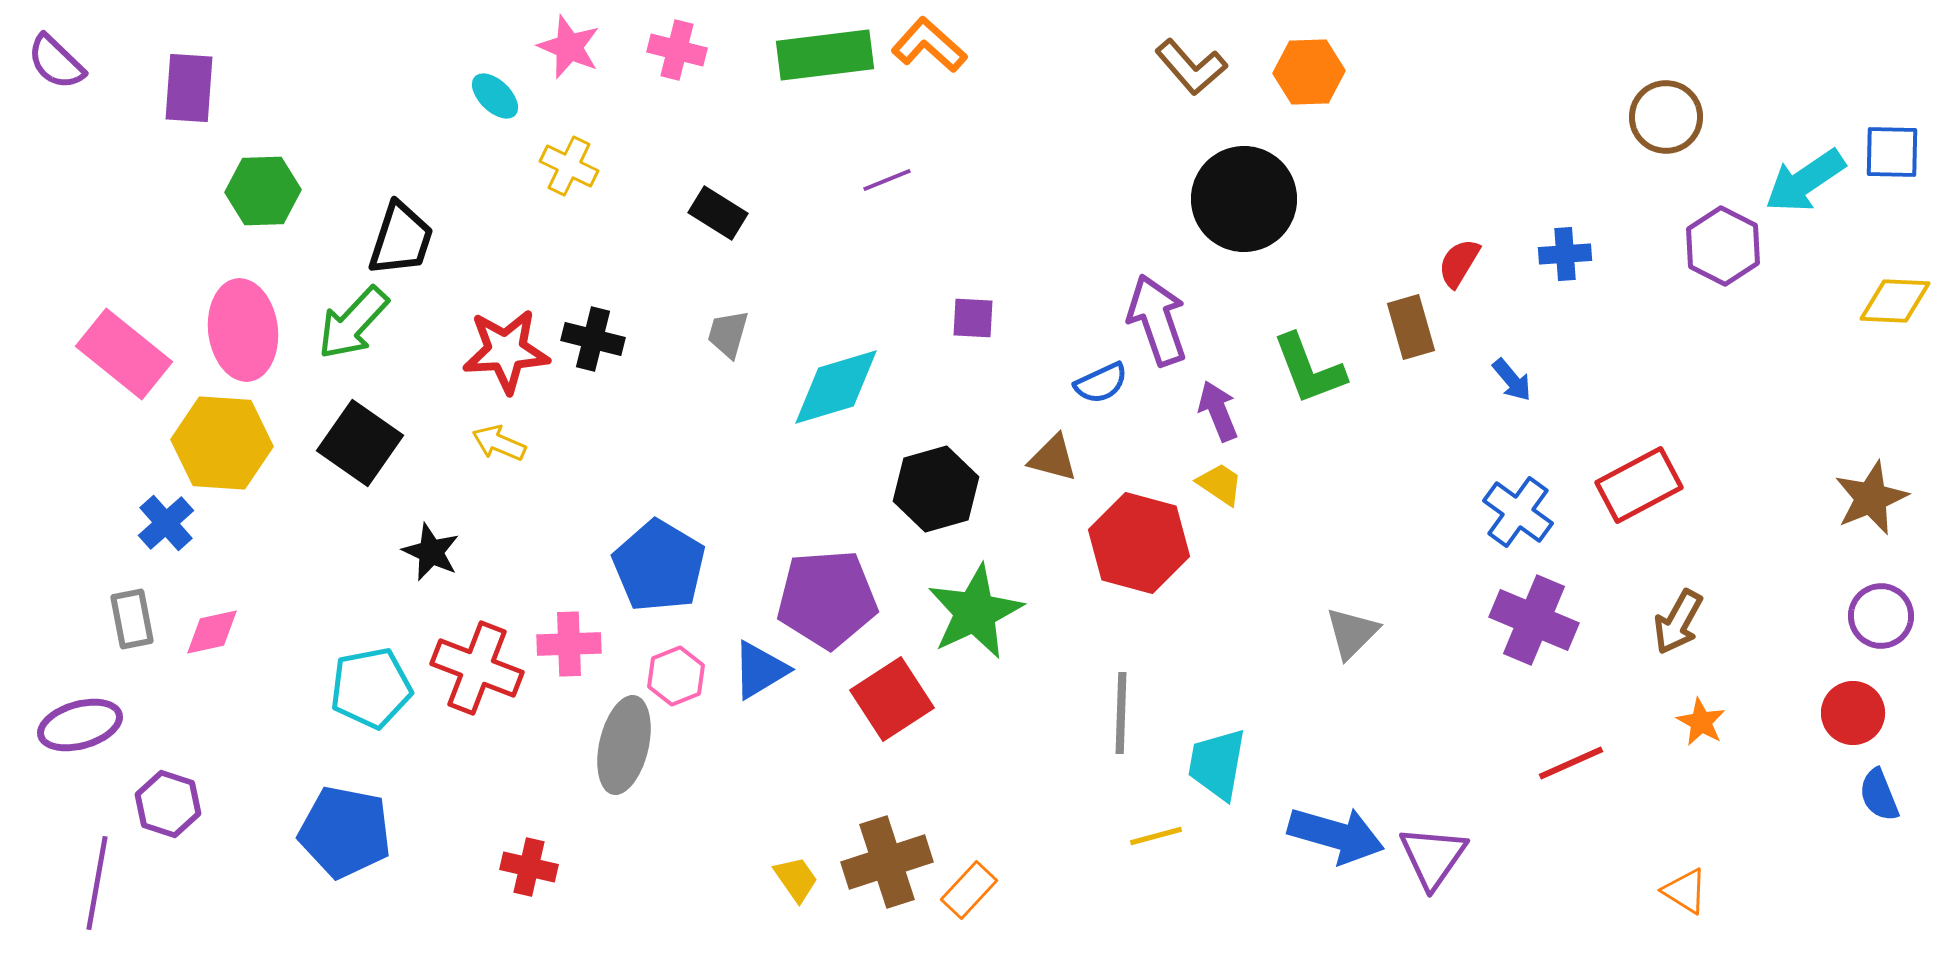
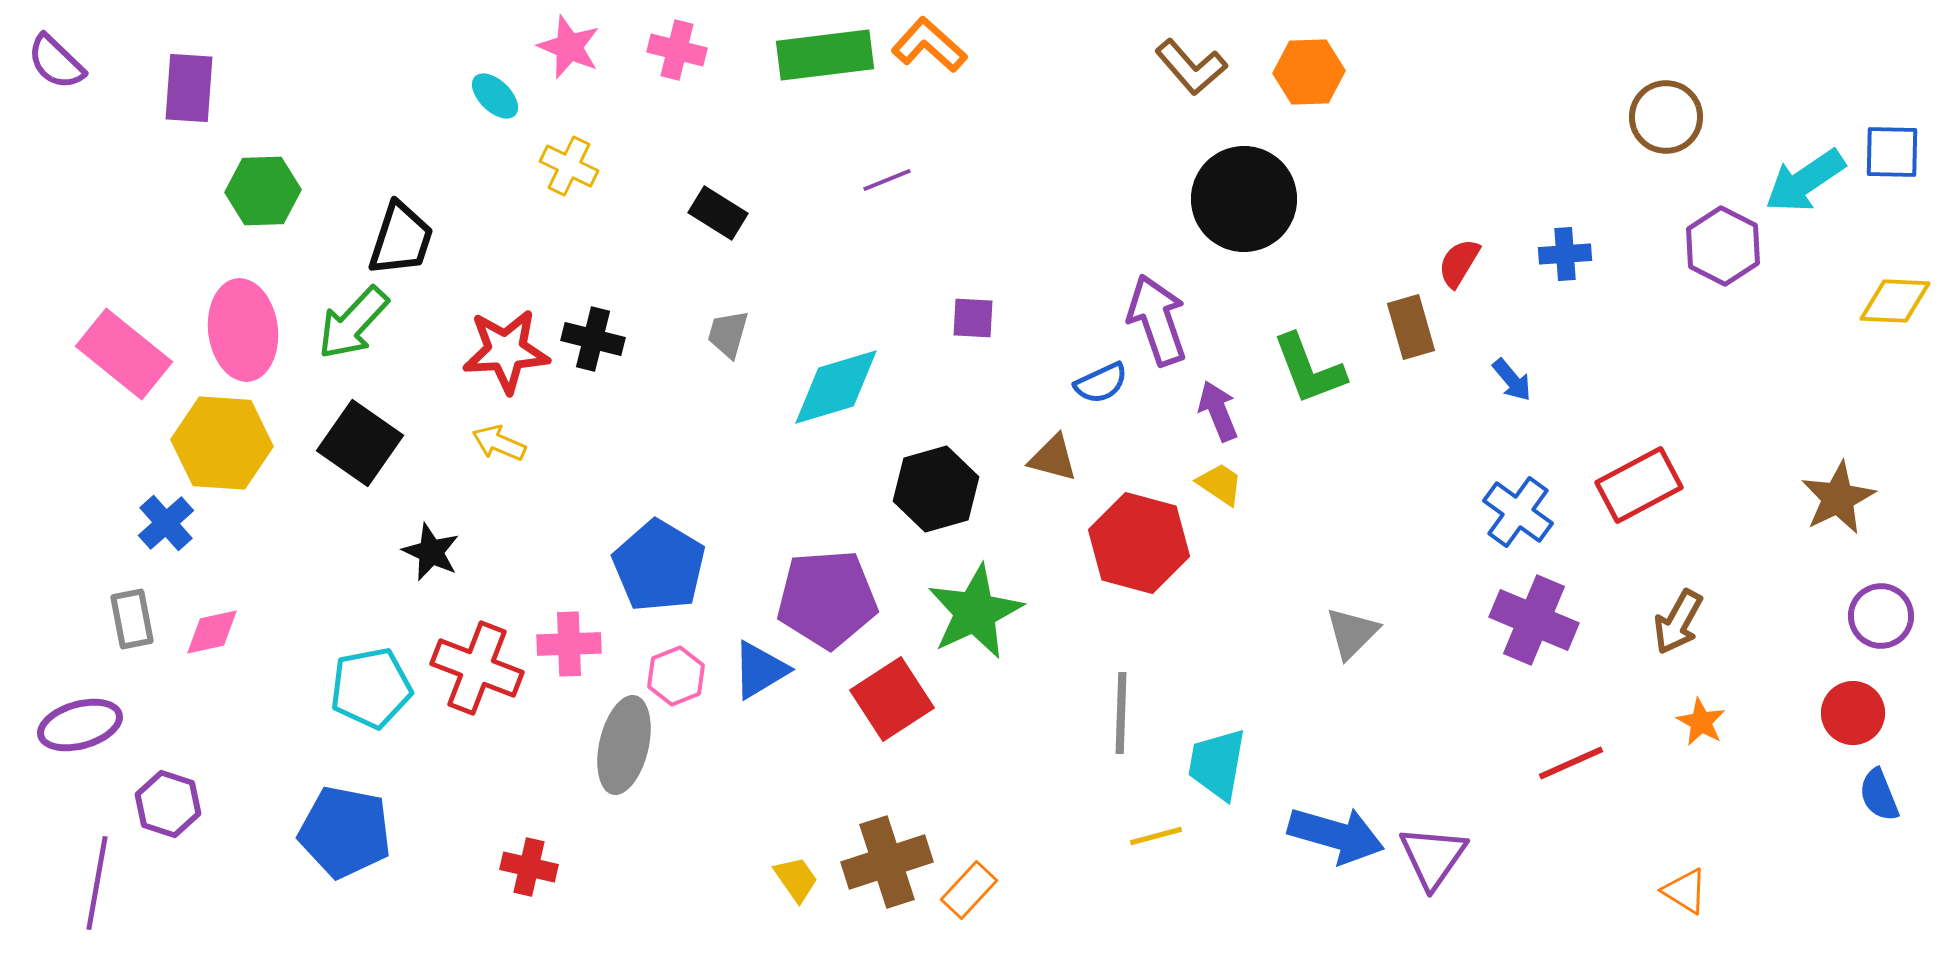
brown star at (1871, 498): moved 33 px left; rotated 4 degrees counterclockwise
